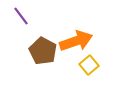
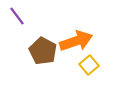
purple line: moved 4 px left
